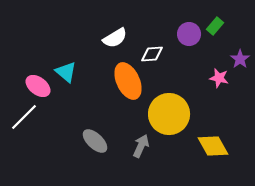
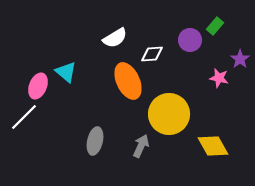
purple circle: moved 1 px right, 6 px down
pink ellipse: rotated 75 degrees clockwise
gray ellipse: rotated 60 degrees clockwise
